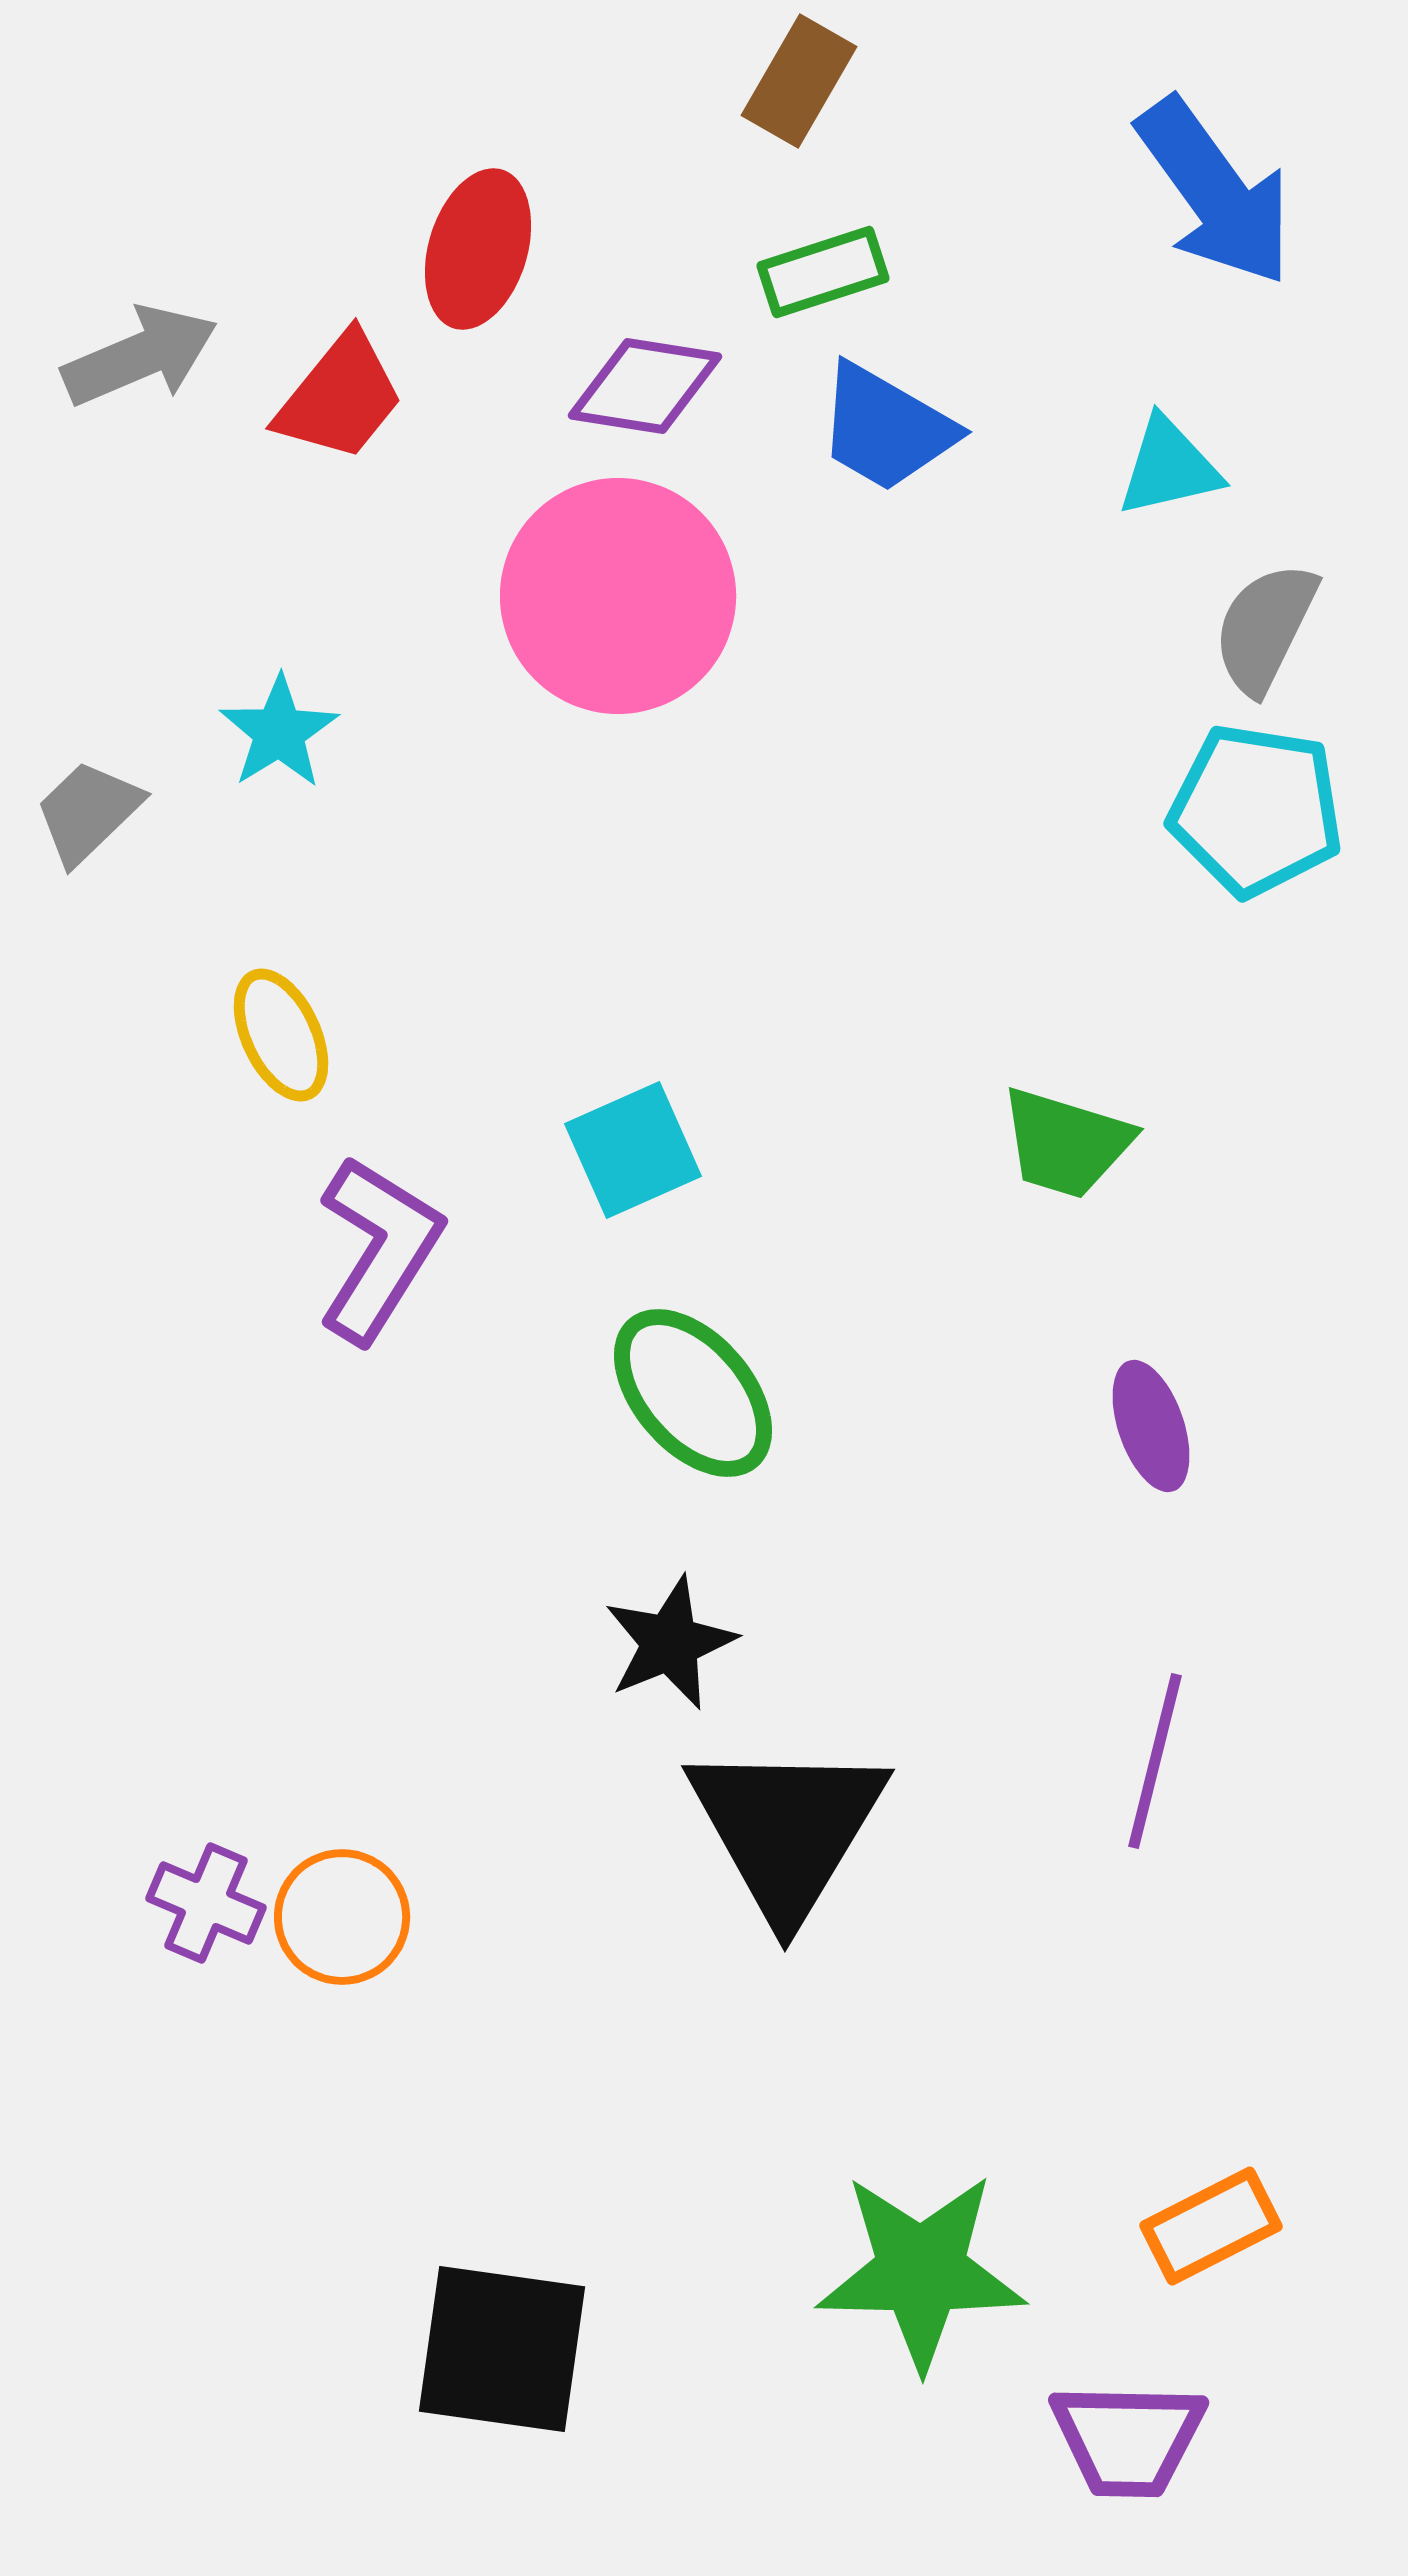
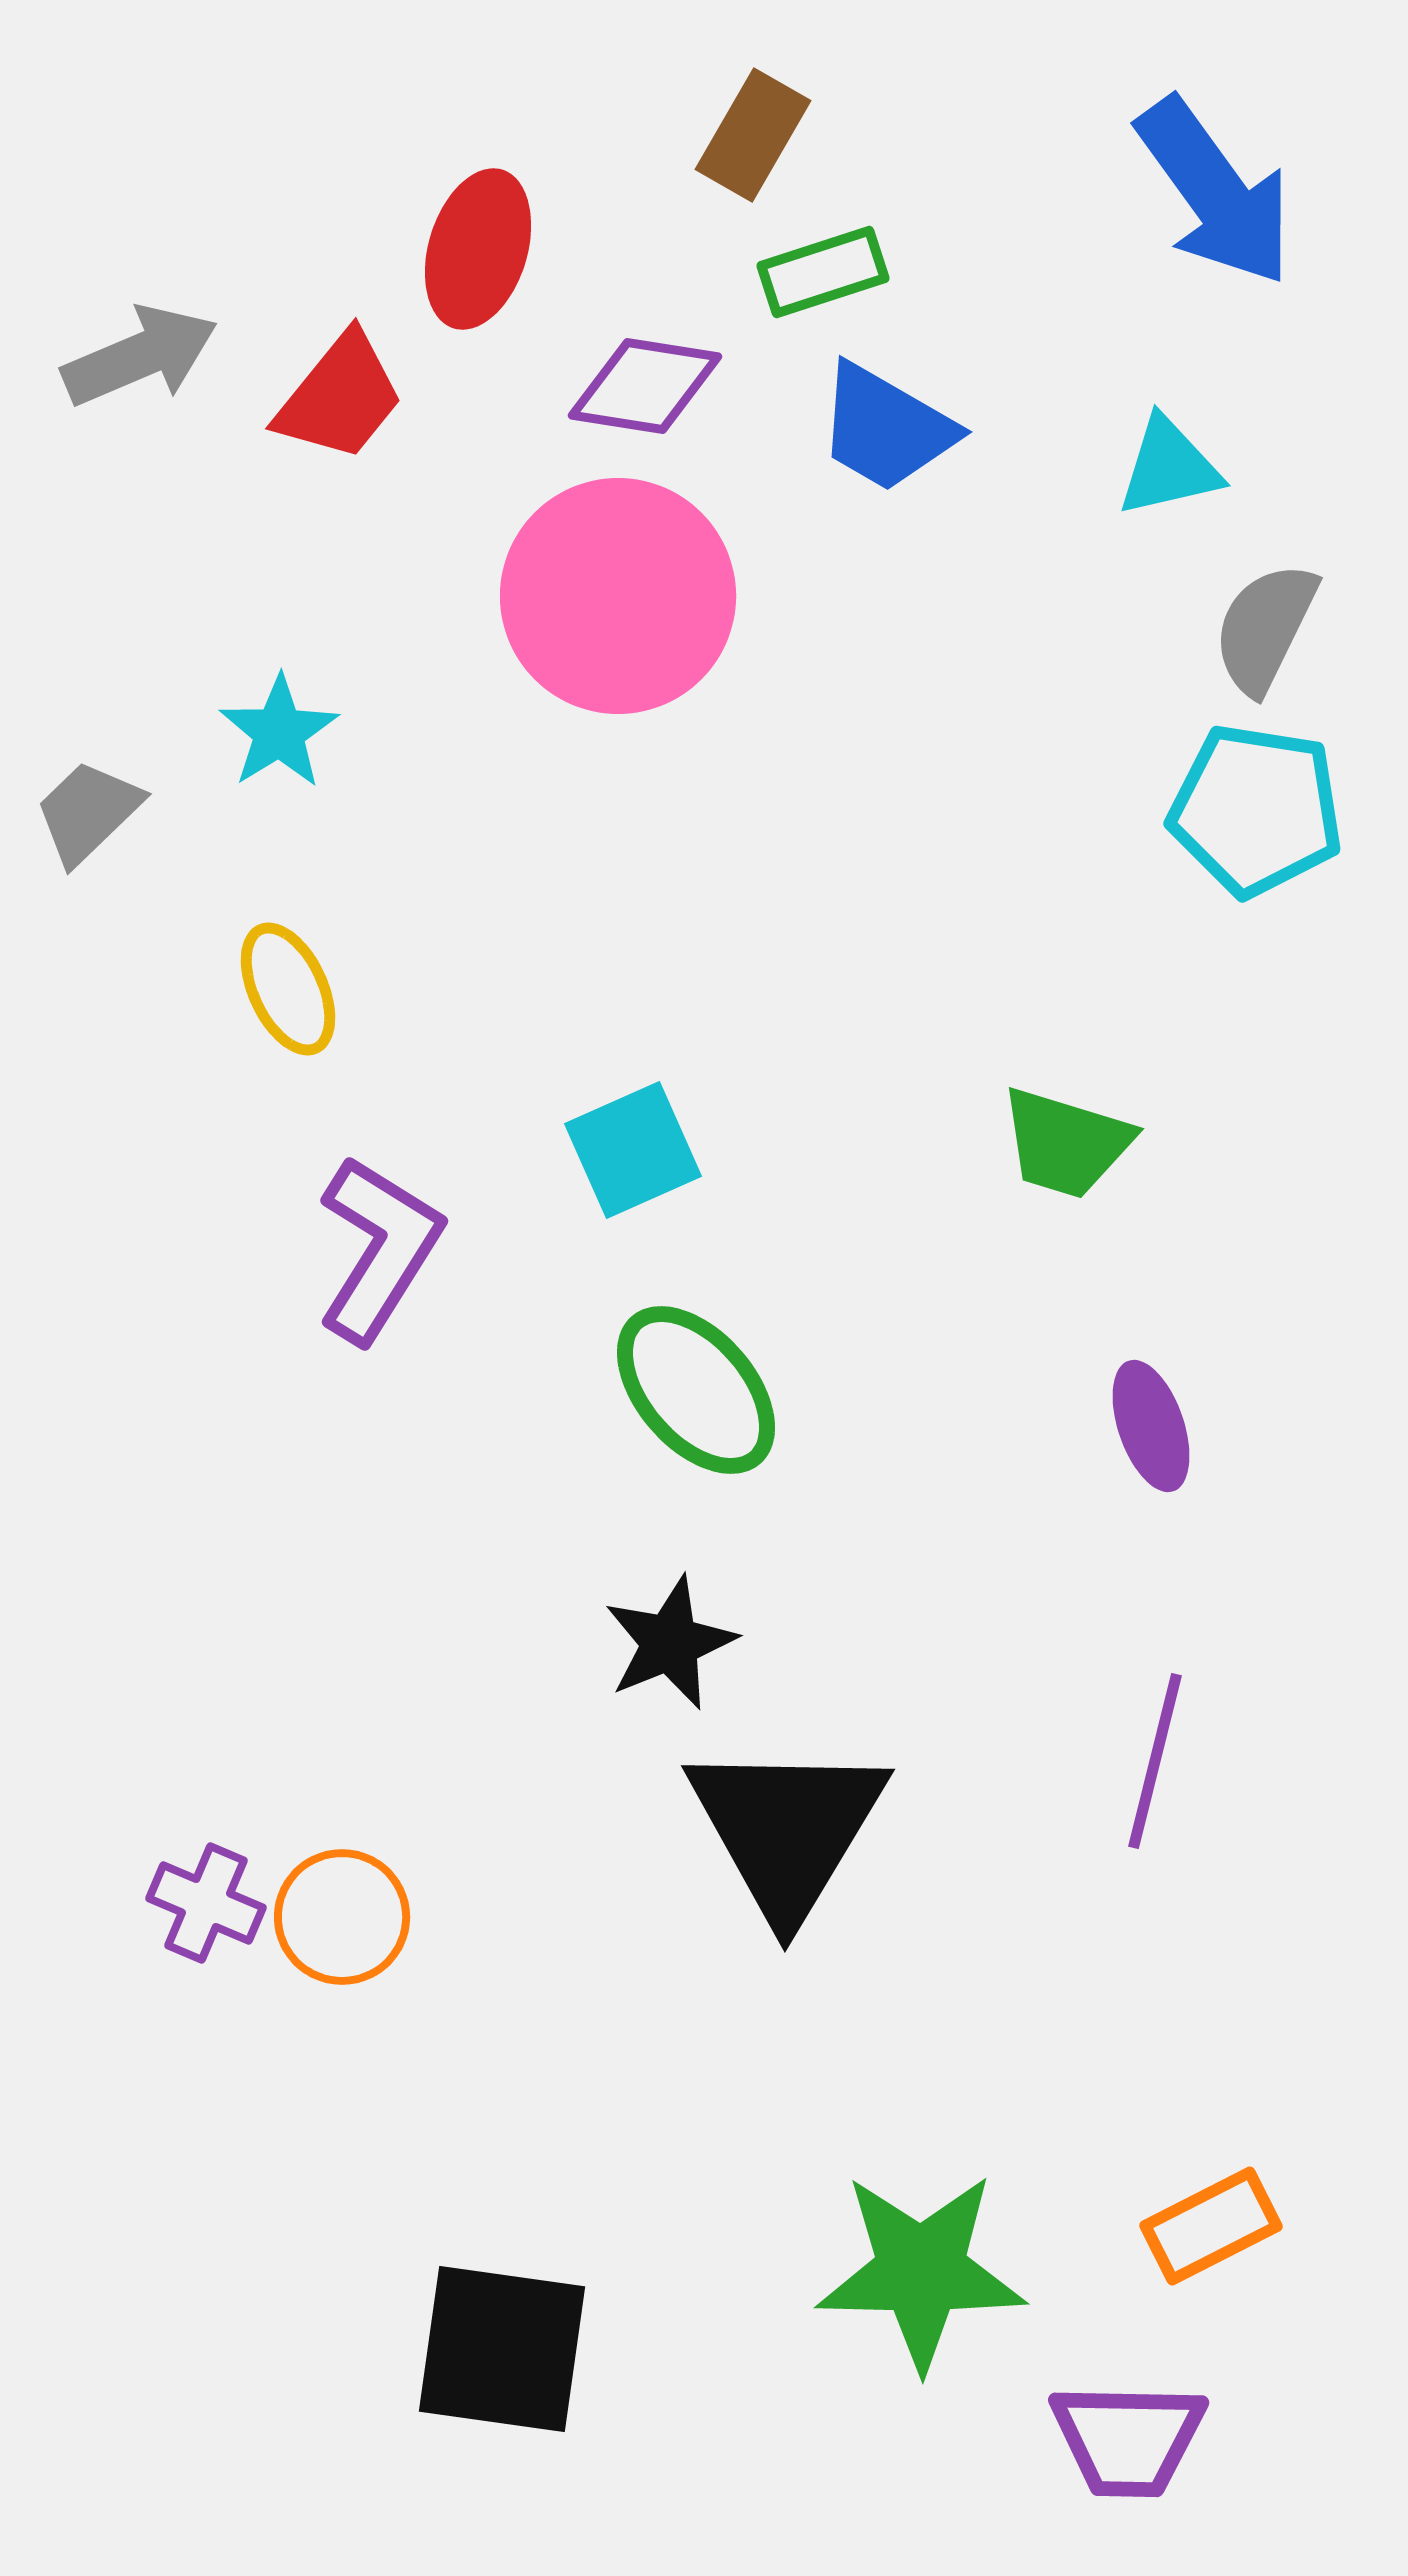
brown rectangle: moved 46 px left, 54 px down
yellow ellipse: moved 7 px right, 46 px up
green ellipse: moved 3 px right, 3 px up
